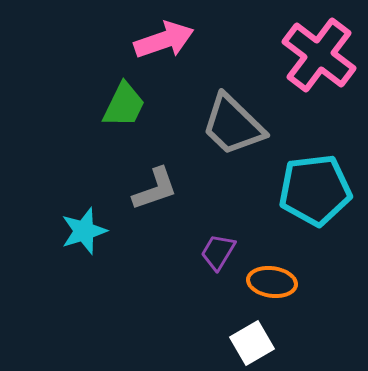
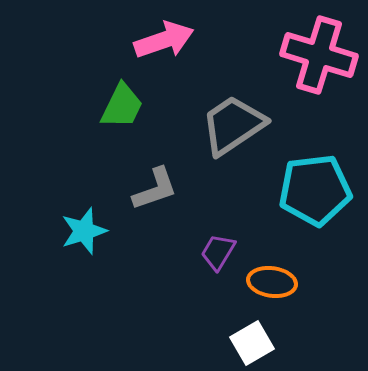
pink cross: rotated 20 degrees counterclockwise
green trapezoid: moved 2 px left, 1 px down
gray trapezoid: rotated 102 degrees clockwise
